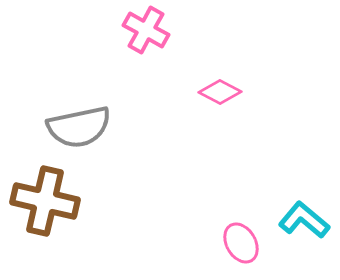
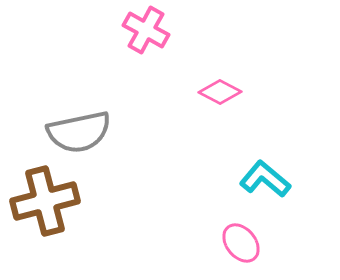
gray semicircle: moved 5 px down
brown cross: rotated 28 degrees counterclockwise
cyan L-shape: moved 39 px left, 41 px up
pink ellipse: rotated 9 degrees counterclockwise
